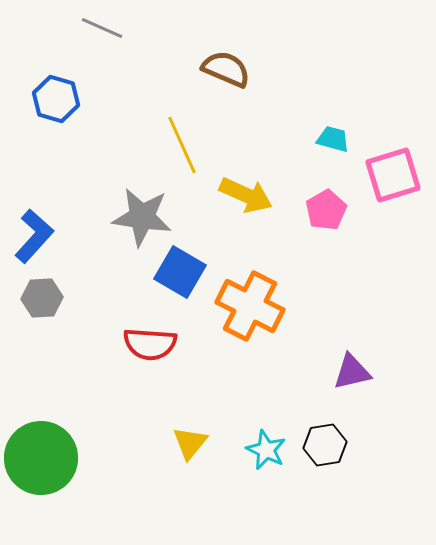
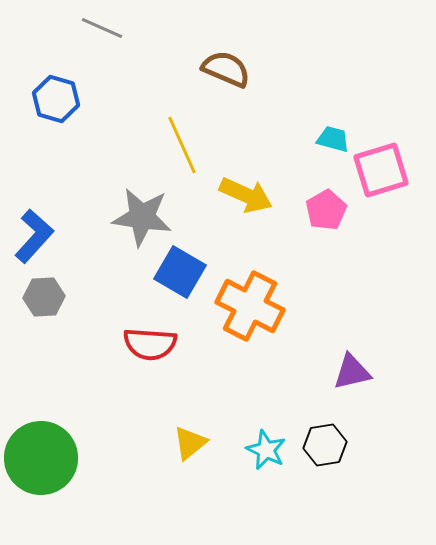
pink square: moved 12 px left, 5 px up
gray hexagon: moved 2 px right, 1 px up
yellow triangle: rotated 12 degrees clockwise
